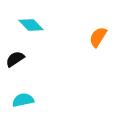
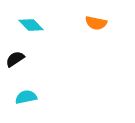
orange semicircle: moved 2 px left, 14 px up; rotated 110 degrees counterclockwise
cyan semicircle: moved 3 px right, 3 px up
